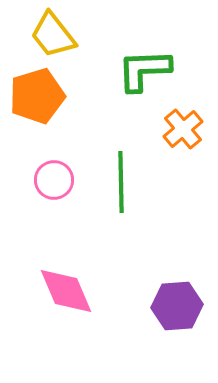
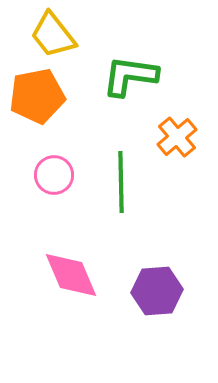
green L-shape: moved 14 px left, 6 px down; rotated 10 degrees clockwise
orange pentagon: rotated 6 degrees clockwise
orange cross: moved 6 px left, 8 px down
pink circle: moved 5 px up
pink diamond: moved 5 px right, 16 px up
purple hexagon: moved 20 px left, 15 px up
